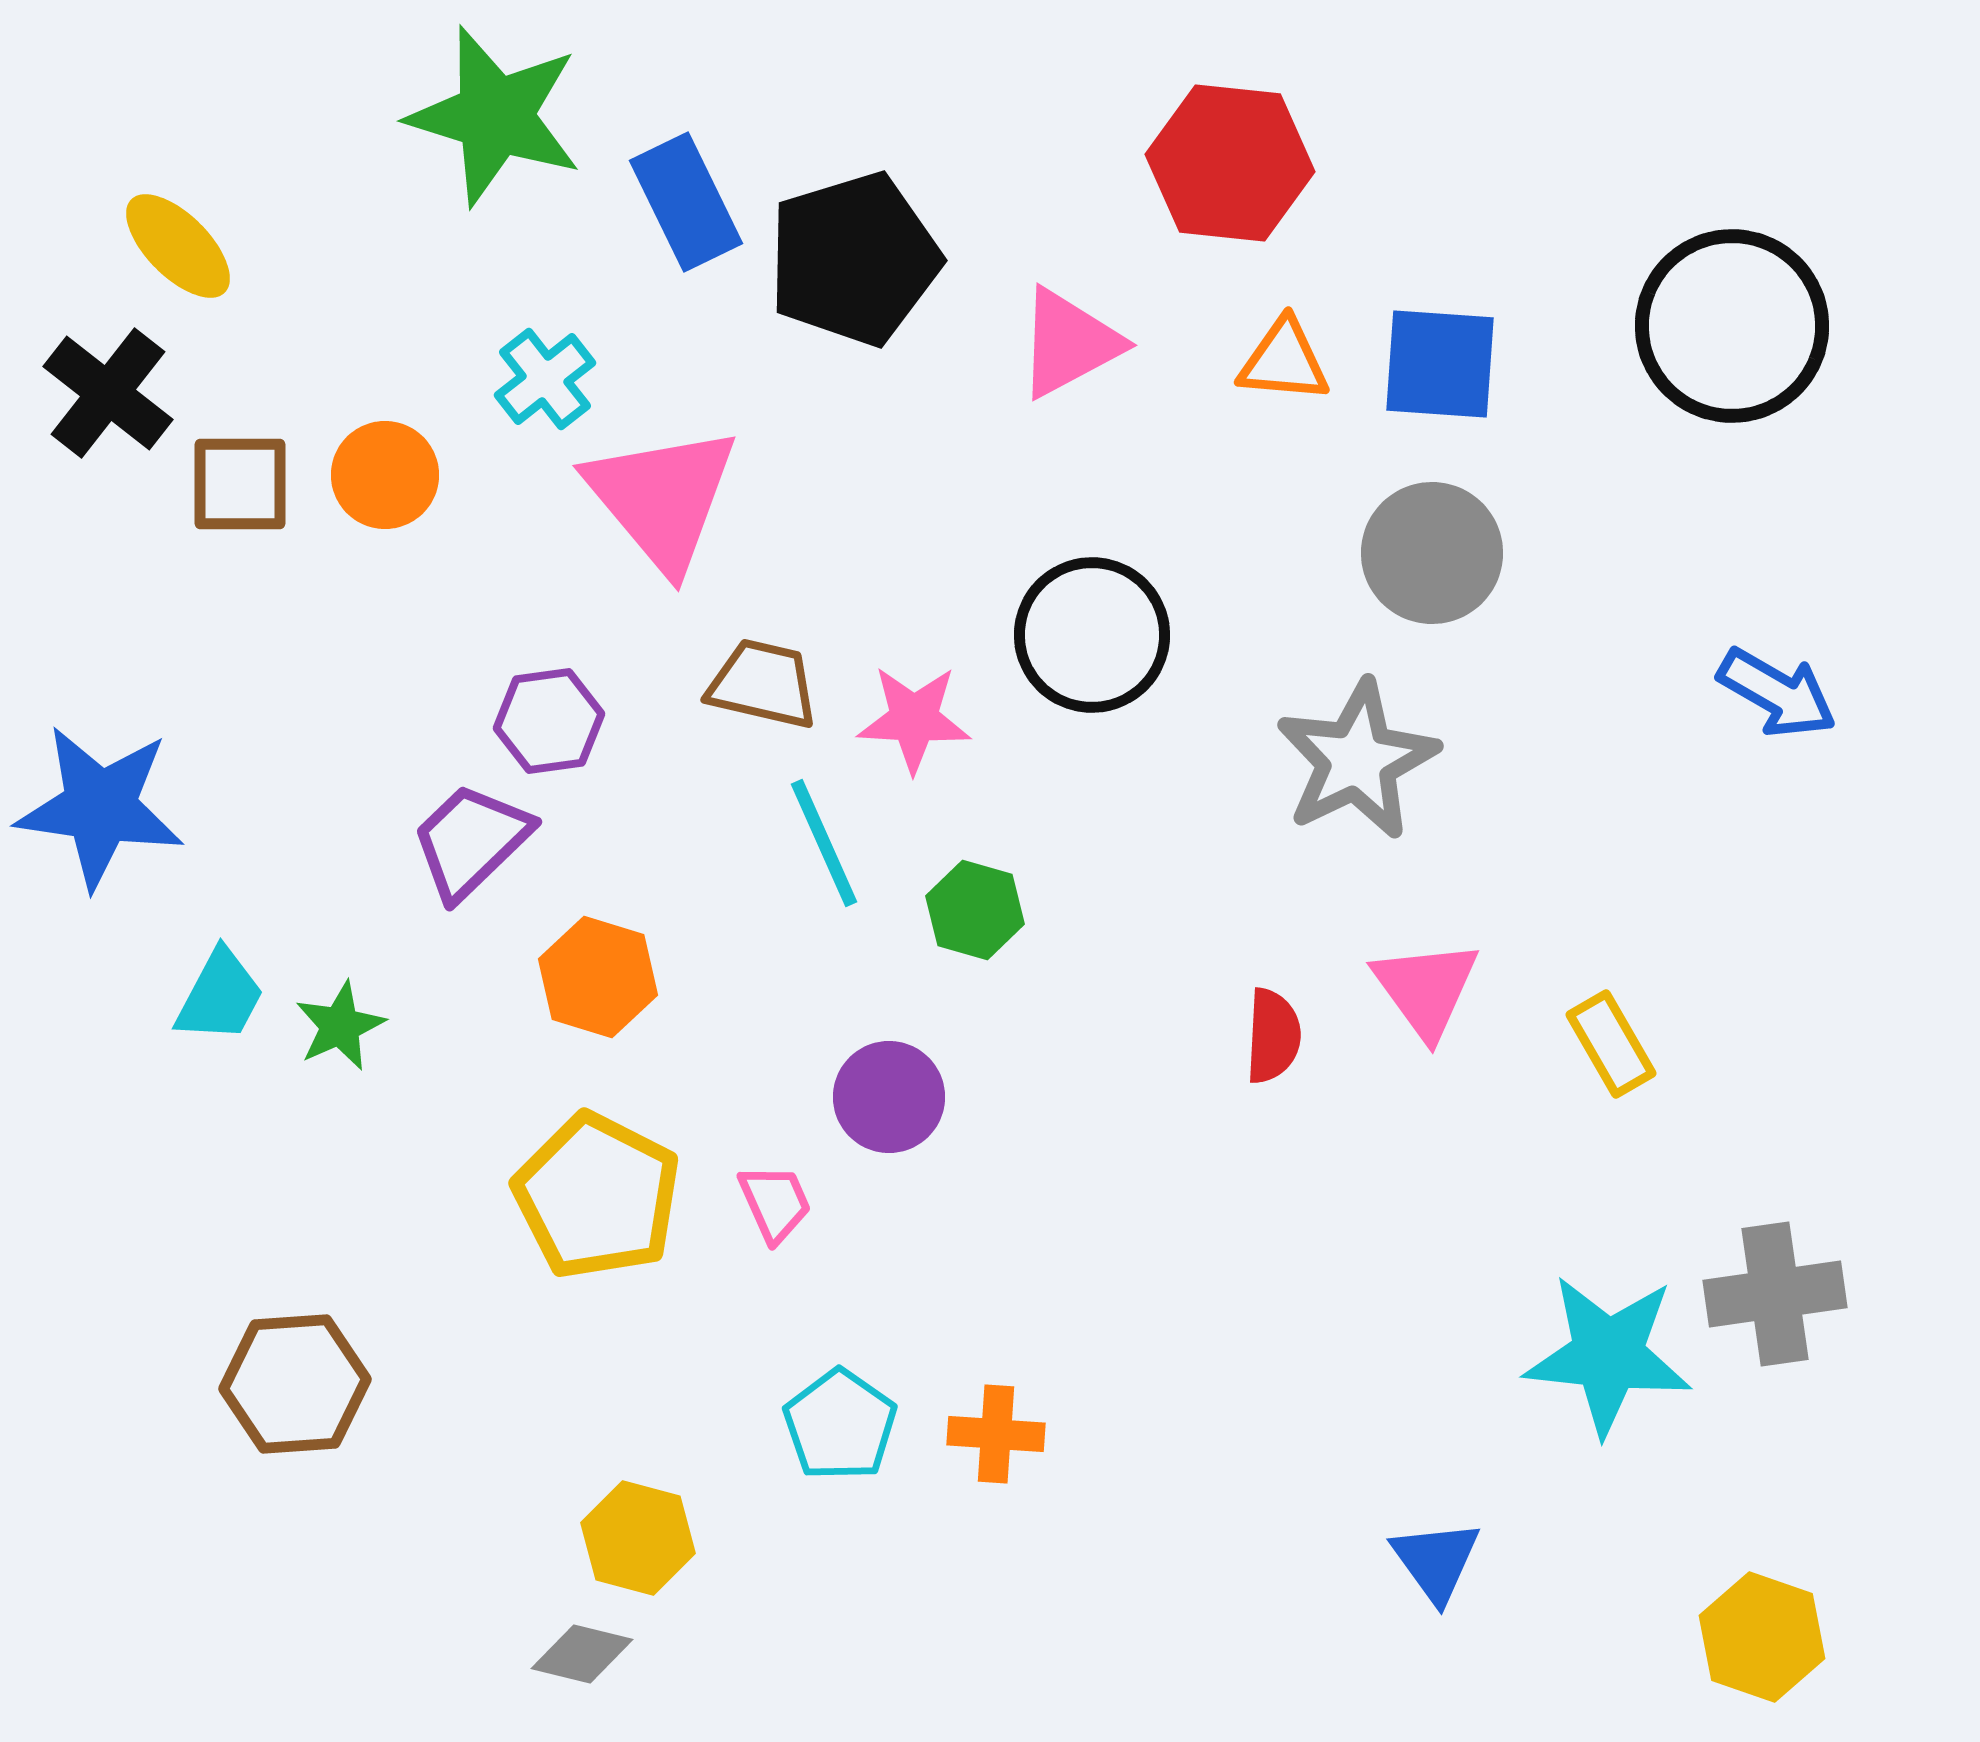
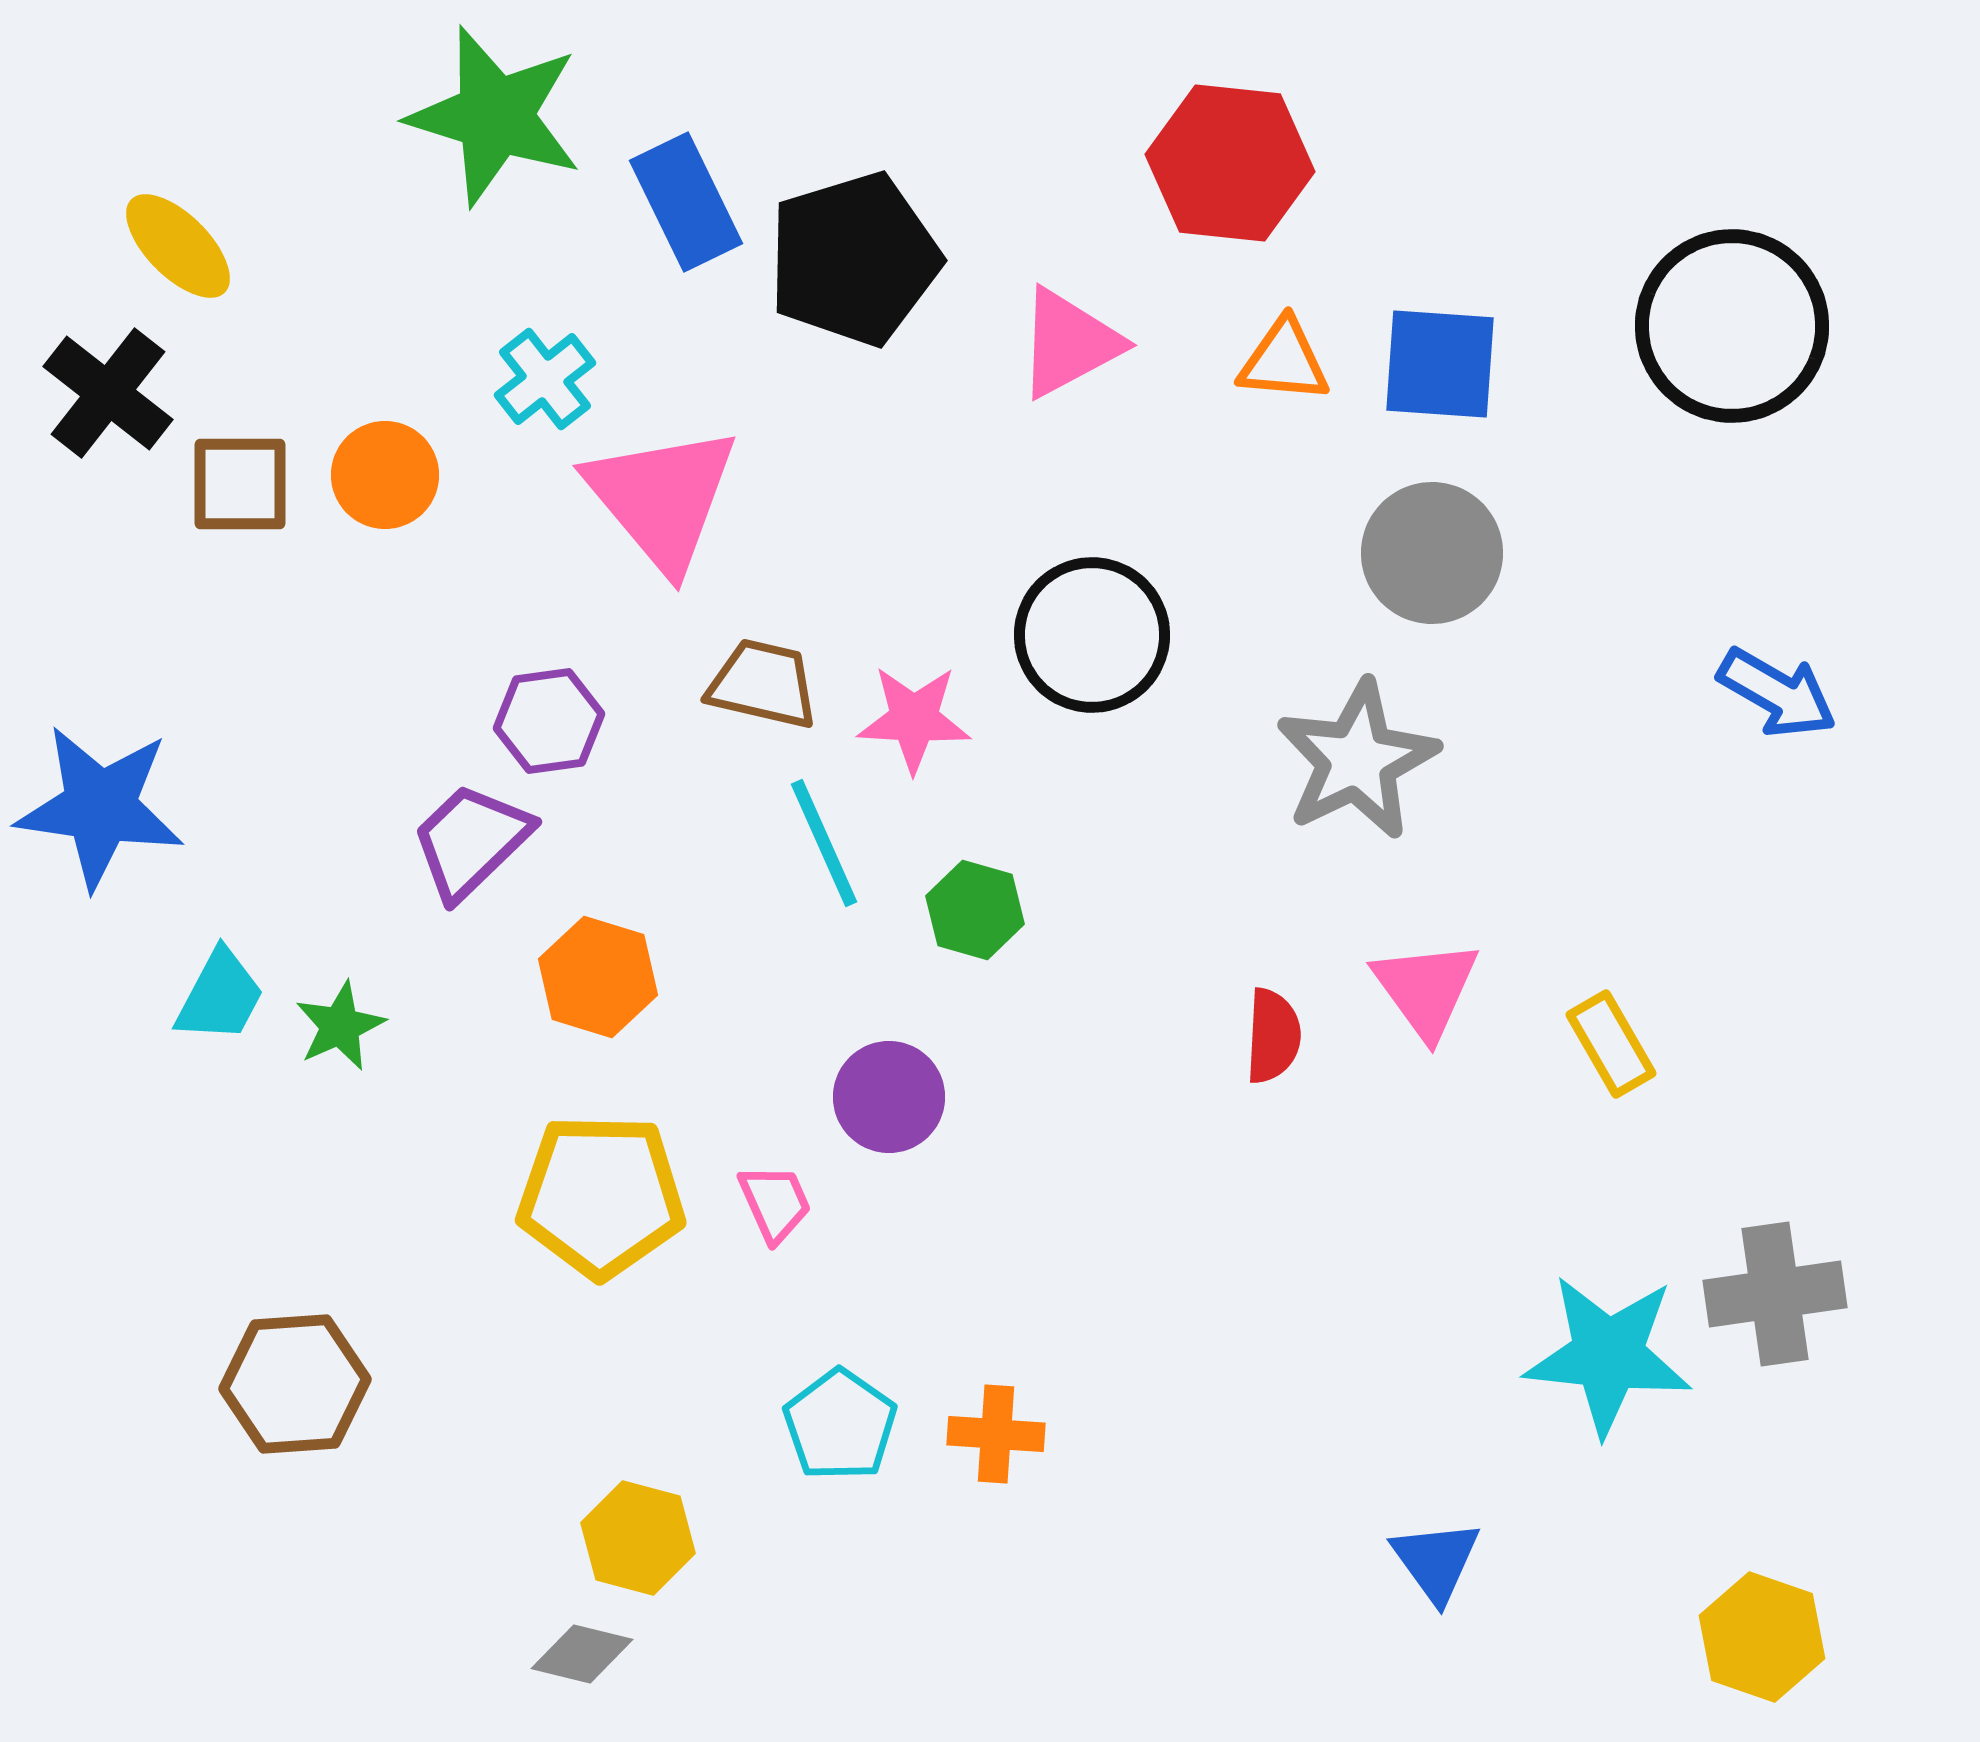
yellow pentagon at (597, 1196): moved 4 px right; rotated 26 degrees counterclockwise
